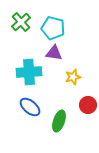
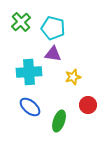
purple triangle: moved 1 px left, 1 px down
